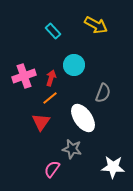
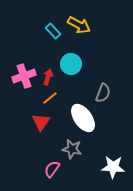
yellow arrow: moved 17 px left
cyan circle: moved 3 px left, 1 px up
red arrow: moved 3 px left, 1 px up
